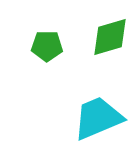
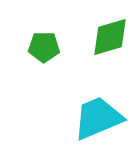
green pentagon: moved 3 px left, 1 px down
